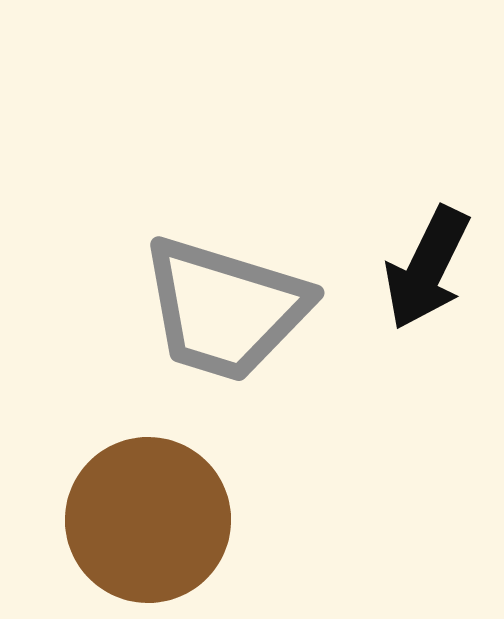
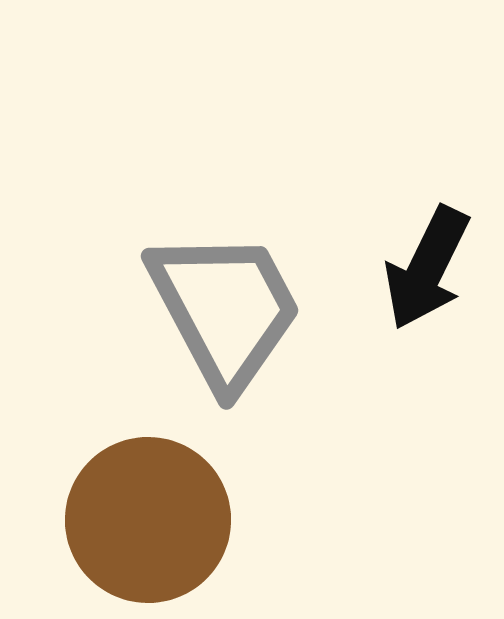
gray trapezoid: rotated 135 degrees counterclockwise
